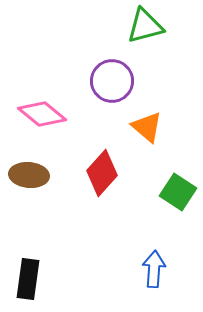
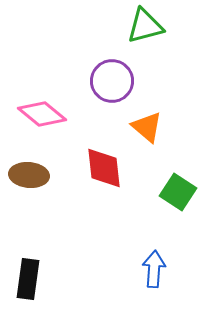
red diamond: moved 2 px right, 5 px up; rotated 48 degrees counterclockwise
